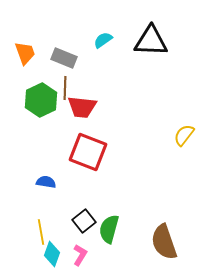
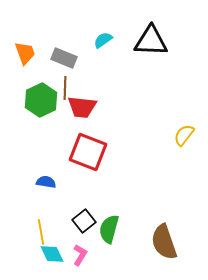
cyan diamond: rotated 45 degrees counterclockwise
